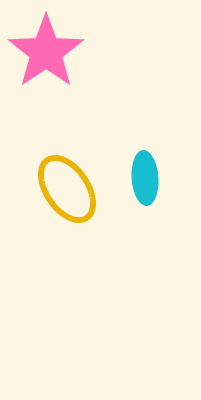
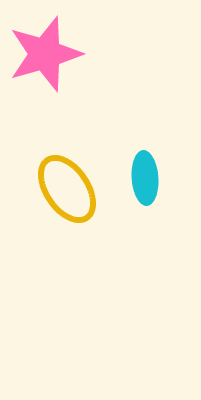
pink star: moved 1 px left, 2 px down; rotated 18 degrees clockwise
